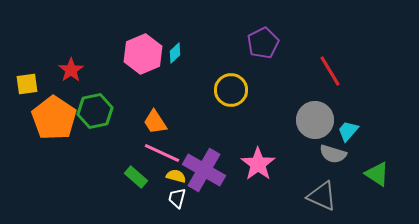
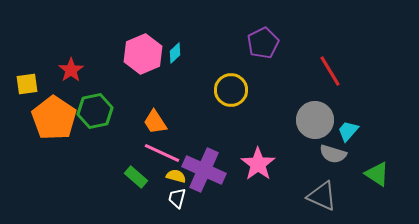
purple cross: rotated 6 degrees counterclockwise
